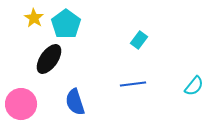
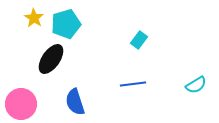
cyan pentagon: rotated 20 degrees clockwise
black ellipse: moved 2 px right
cyan semicircle: moved 2 px right, 1 px up; rotated 20 degrees clockwise
